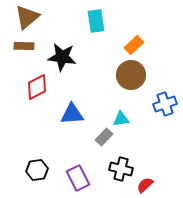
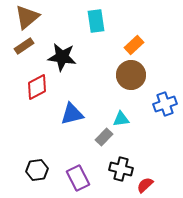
brown rectangle: rotated 36 degrees counterclockwise
blue triangle: rotated 10 degrees counterclockwise
